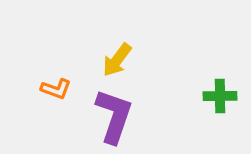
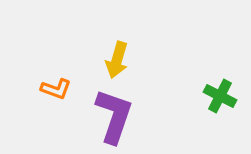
yellow arrow: rotated 21 degrees counterclockwise
green cross: rotated 28 degrees clockwise
